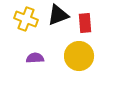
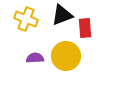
black triangle: moved 4 px right
red rectangle: moved 5 px down
yellow circle: moved 13 px left
